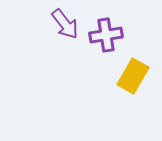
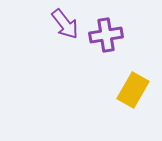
yellow rectangle: moved 14 px down
